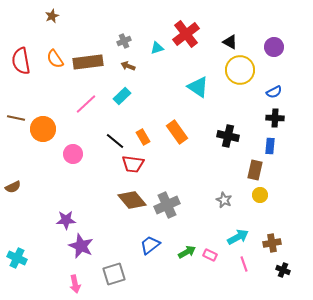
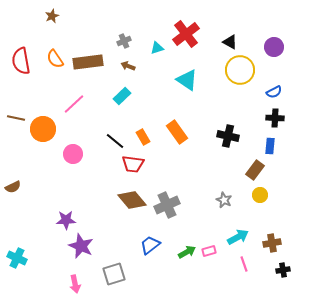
cyan triangle at (198, 87): moved 11 px left, 7 px up
pink line at (86, 104): moved 12 px left
brown rectangle at (255, 170): rotated 24 degrees clockwise
pink rectangle at (210, 255): moved 1 px left, 4 px up; rotated 40 degrees counterclockwise
black cross at (283, 270): rotated 32 degrees counterclockwise
